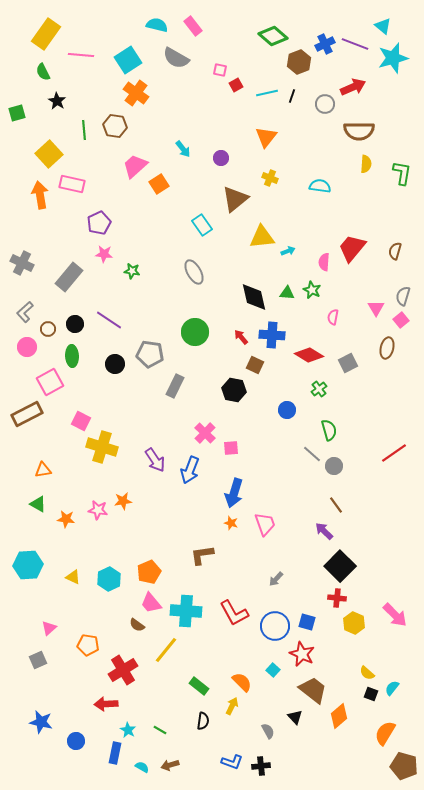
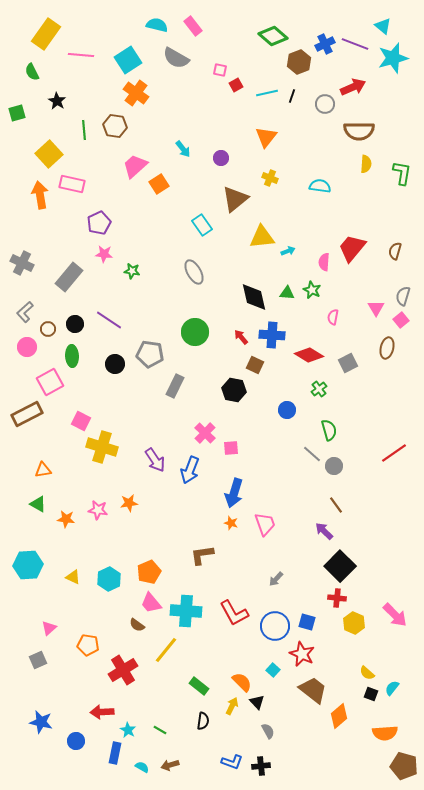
green semicircle at (43, 72): moved 11 px left
orange star at (123, 501): moved 6 px right, 2 px down
red arrow at (106, 704): moved 4 px left, 8 px down
black triangle at (295, 717): moved 38 px left, 15 px up
orange semicircle at (385, 733): rotated 125 degrees counterclockwise
